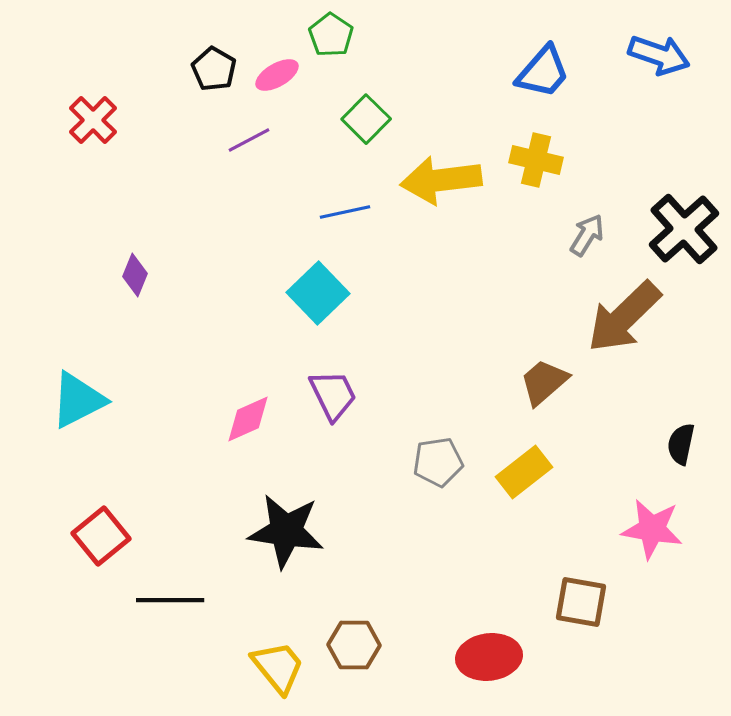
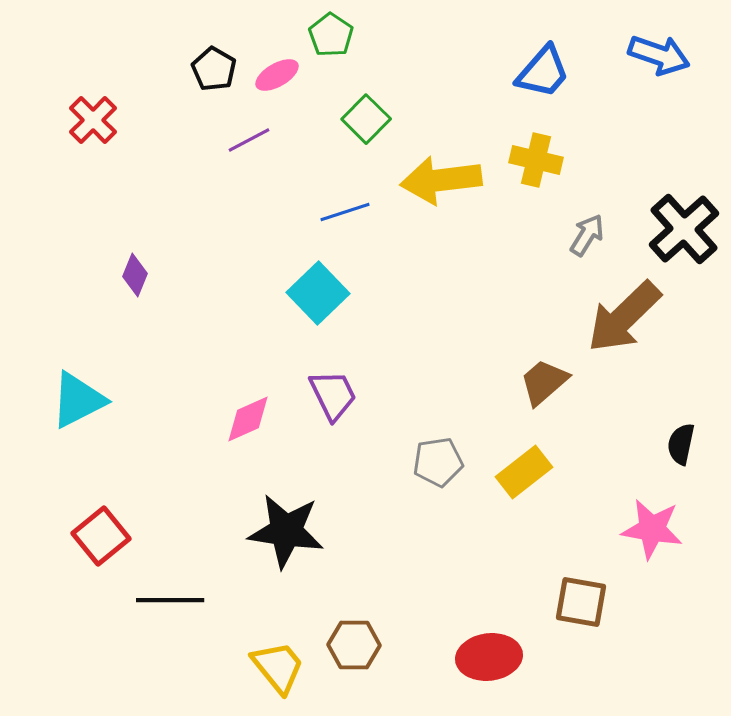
blue line: rotated 6 degrees counterclockwise
